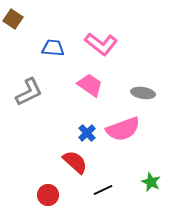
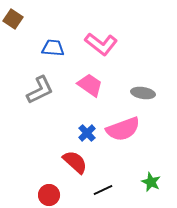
gray L-shape: moved 11 px right, 2 px up
red circle: moved 1 px right
